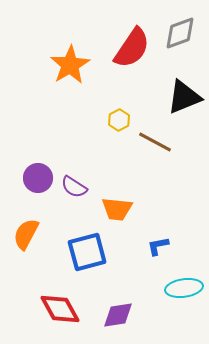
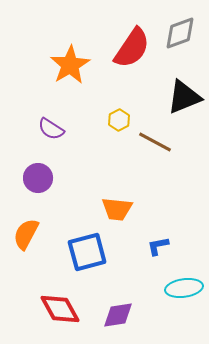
purple semicircle: moved 23 px left, 58 px up
